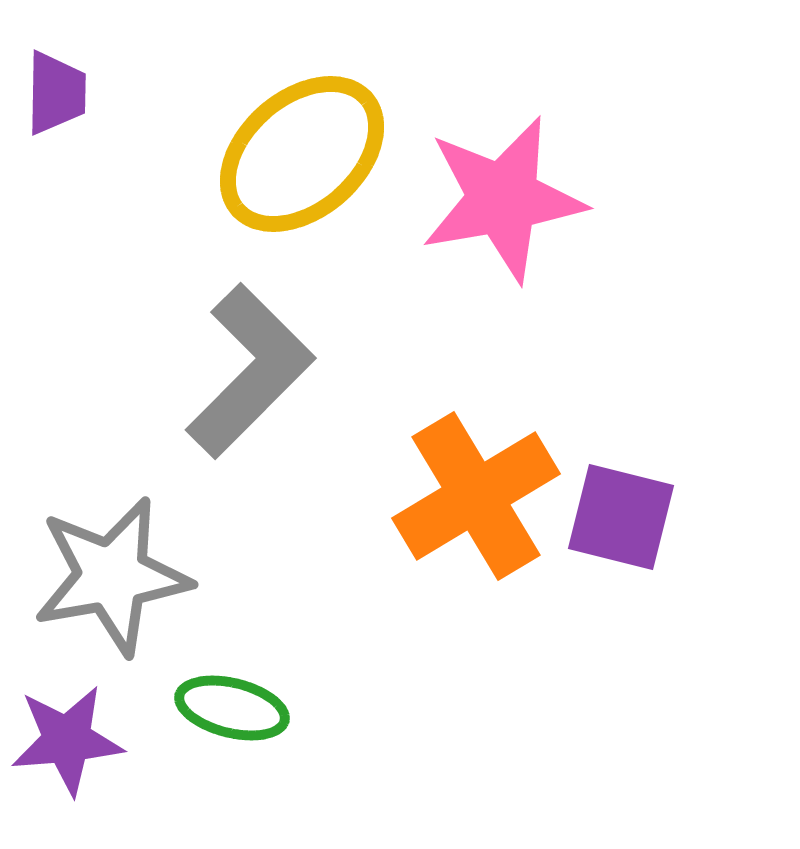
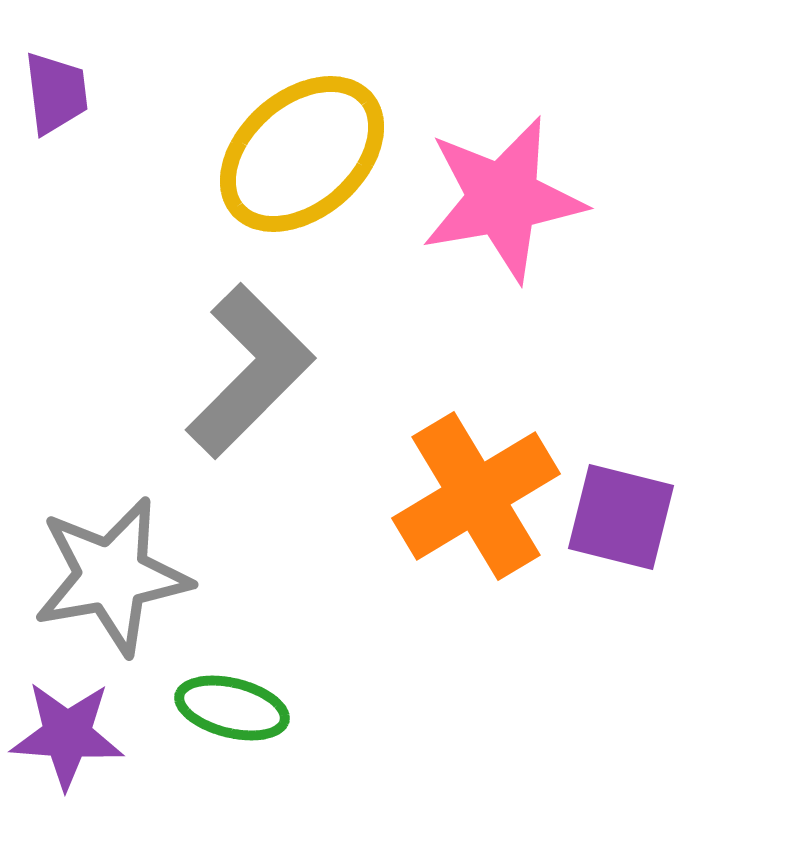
purple trapezoid: rotated 8 degrees counterclockwise
purple star: moved 5 px up; rotated 9 degrees clockwise
